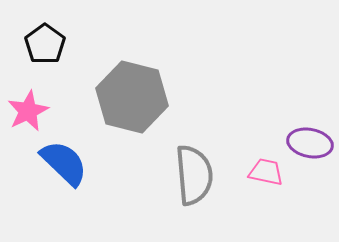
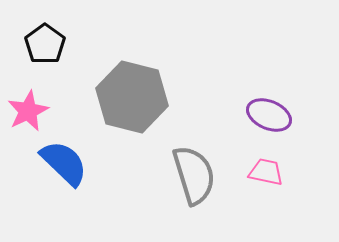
purple ellipse: moved 41 px left, 28 px up; rotated 12 degrees clockwise
gray semicircle: rotated 12 degrees counterclockwise
